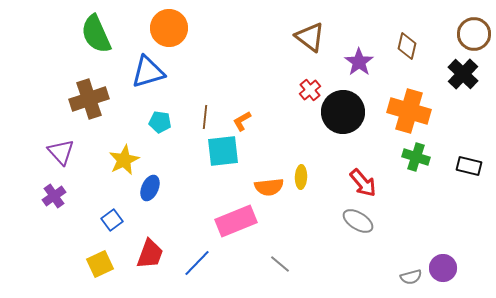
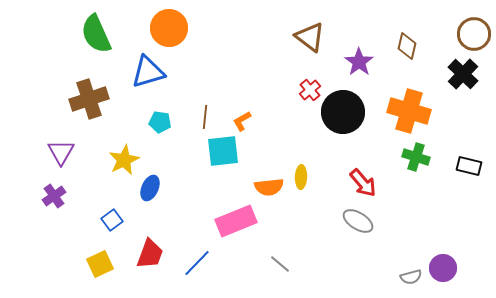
purple triangle: rotated 12 degrees clockwise
